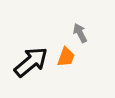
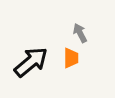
orange trapezoid: moved 5 px right, 1 px down; rotated 20 degrees counterclockwise
